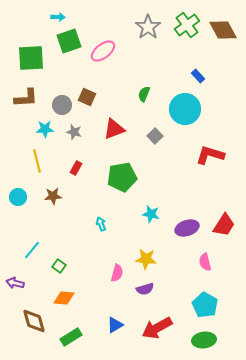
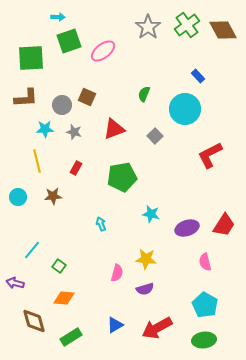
red L-shape at (210, 155): rotated 44 degrees counterclockwise
